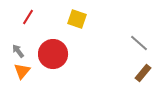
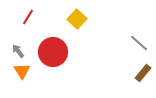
yellow square: rotated 24 degrees clockwise
red circle: moved 2 px up
orange triangle: rotated 12 degrees counterclockwise
